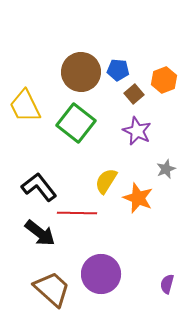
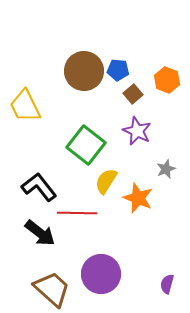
brown circle: moved 3 px right, 1 px up
orange hexagon: moved 3 px right; rotated 20 degrees counterclockwise
brown square: moved 1 px left
green square: moved 10 px right, 22 px down
